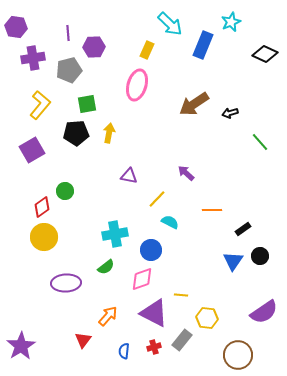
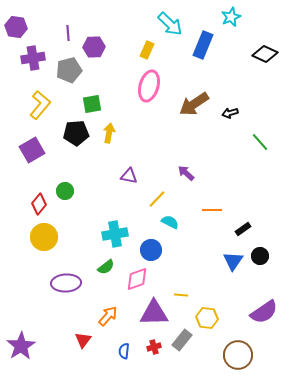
cyan star at (231, 22): moved 5 px up
pink ellipse at (137, 85): moved 12 px right, 1 px down
green square at (87, 104): moved 5 px right
red diamond at (42, 207): moved 3 px left, 3 px up; rotated 15 degrees counterclockwise
pink diamond at (142, 279): moved 5 px left
purple triangle at (154, 313): rotated 28 degrees counterclockwise
